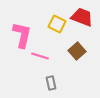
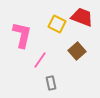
pink line: moved 4 px down; rotated 72 degrees counterclockwise
